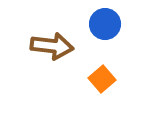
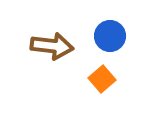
blue circle: moved 5 px right, 12 px down
